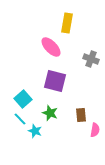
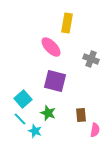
green star: moved 2 px left
